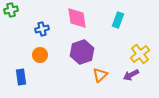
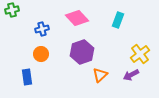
green cross: moved 1 px right
pink diamond: rotated 35 degrees counterclockwise
orange circle: moved 1 px right, 1 px up
blue rectangle: moved 6 px right
